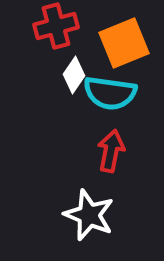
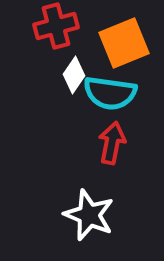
red arrow: moved 1 px right, 8 px up
